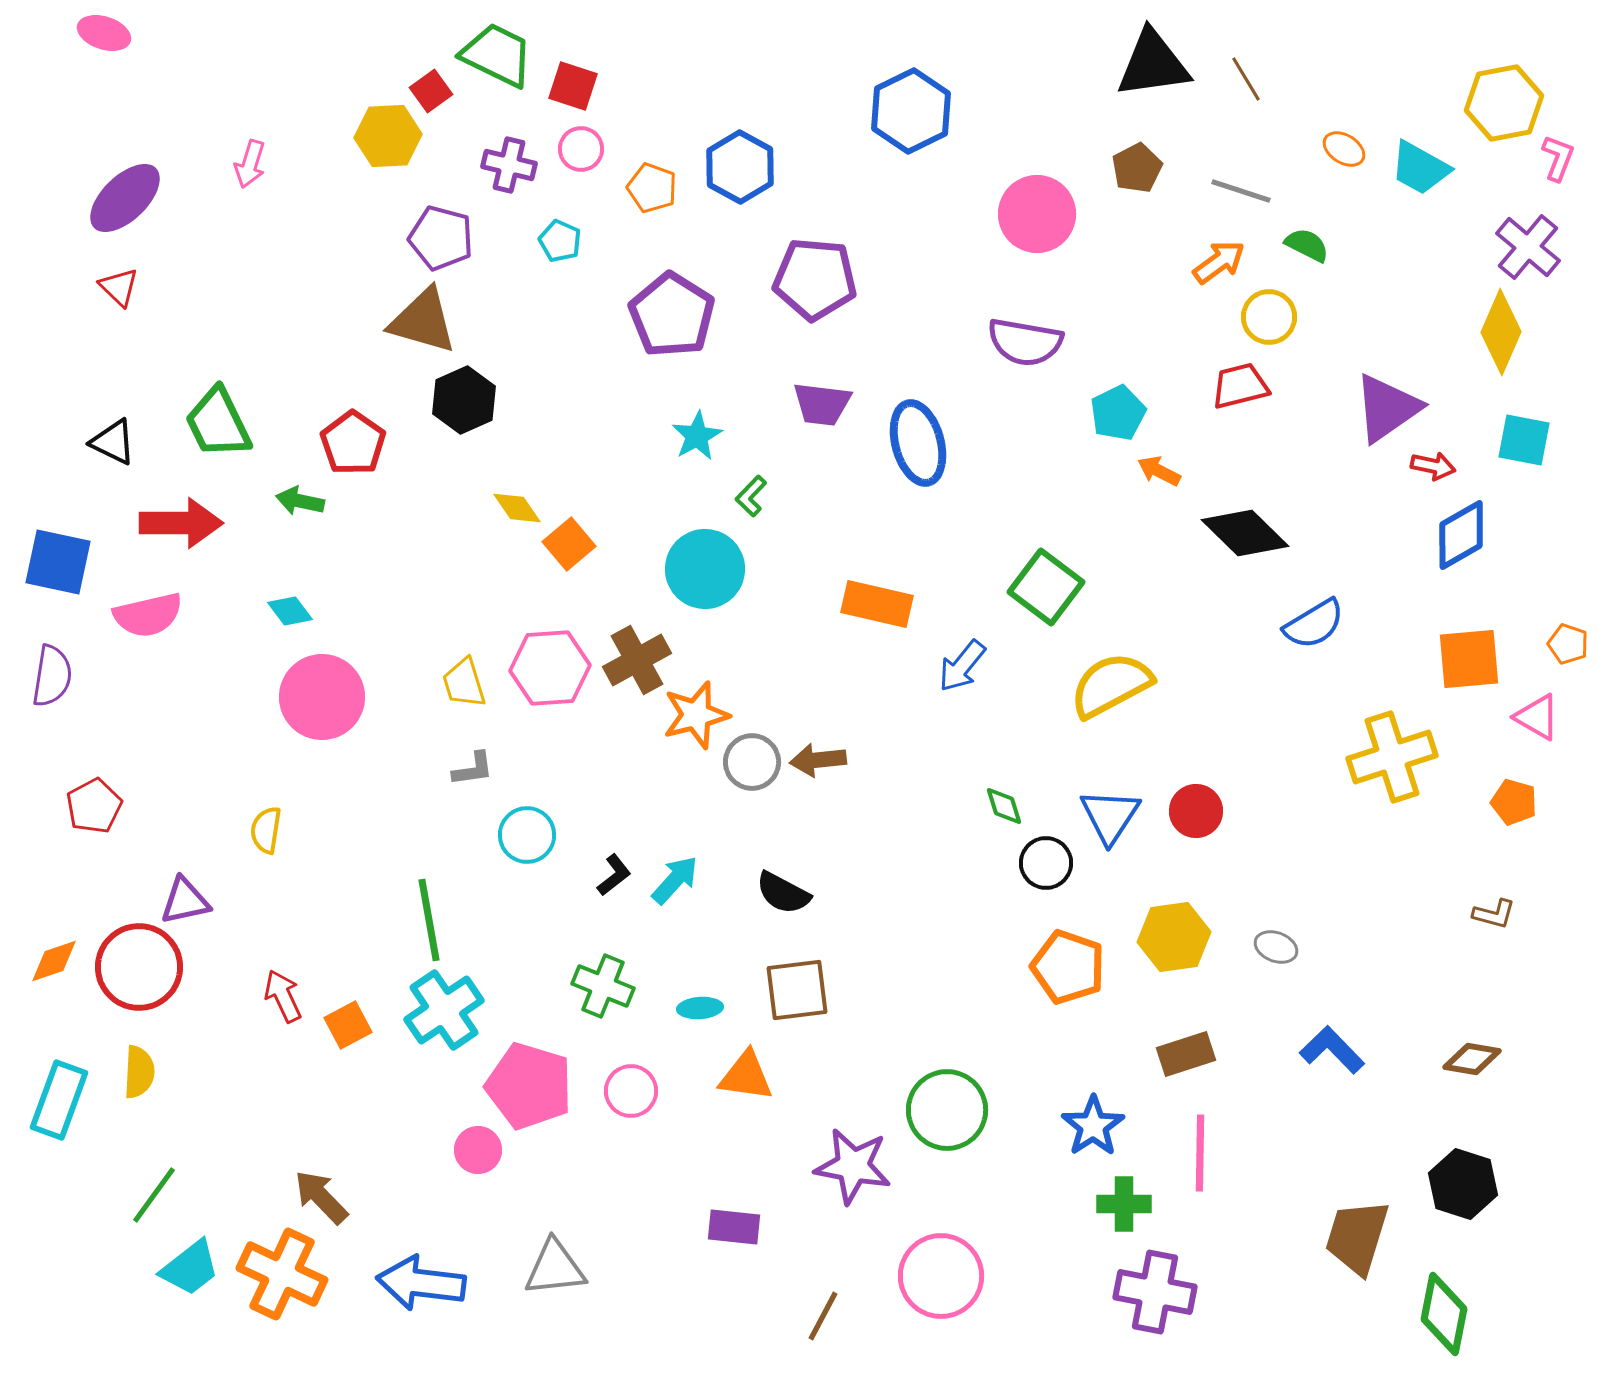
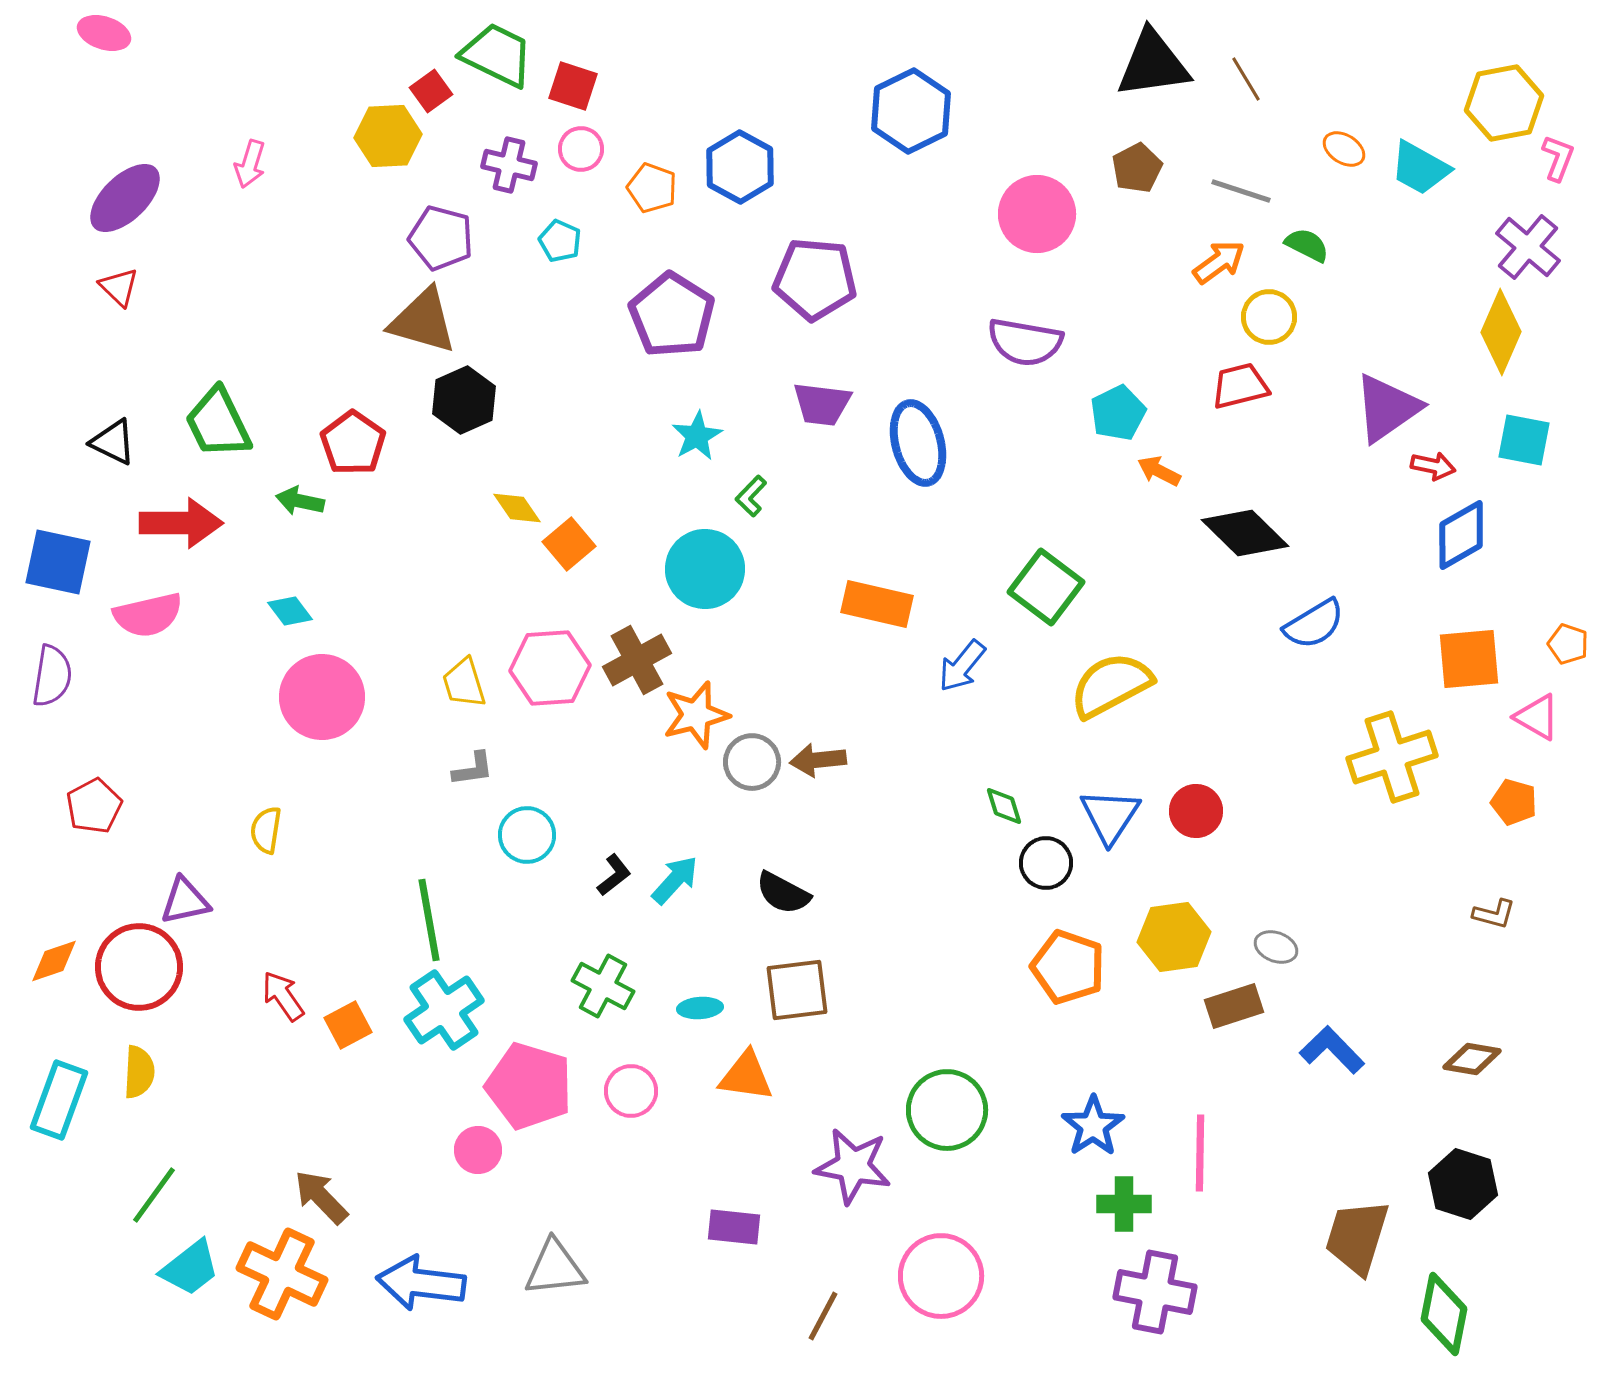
green cross at (603, 986): rotated 6 degrees clockwise
red arrow at (283, 996): rotated 10 degrees counterclockwise
brown rectangle at (1186, 1054): moved 48 px right, 48 px up
